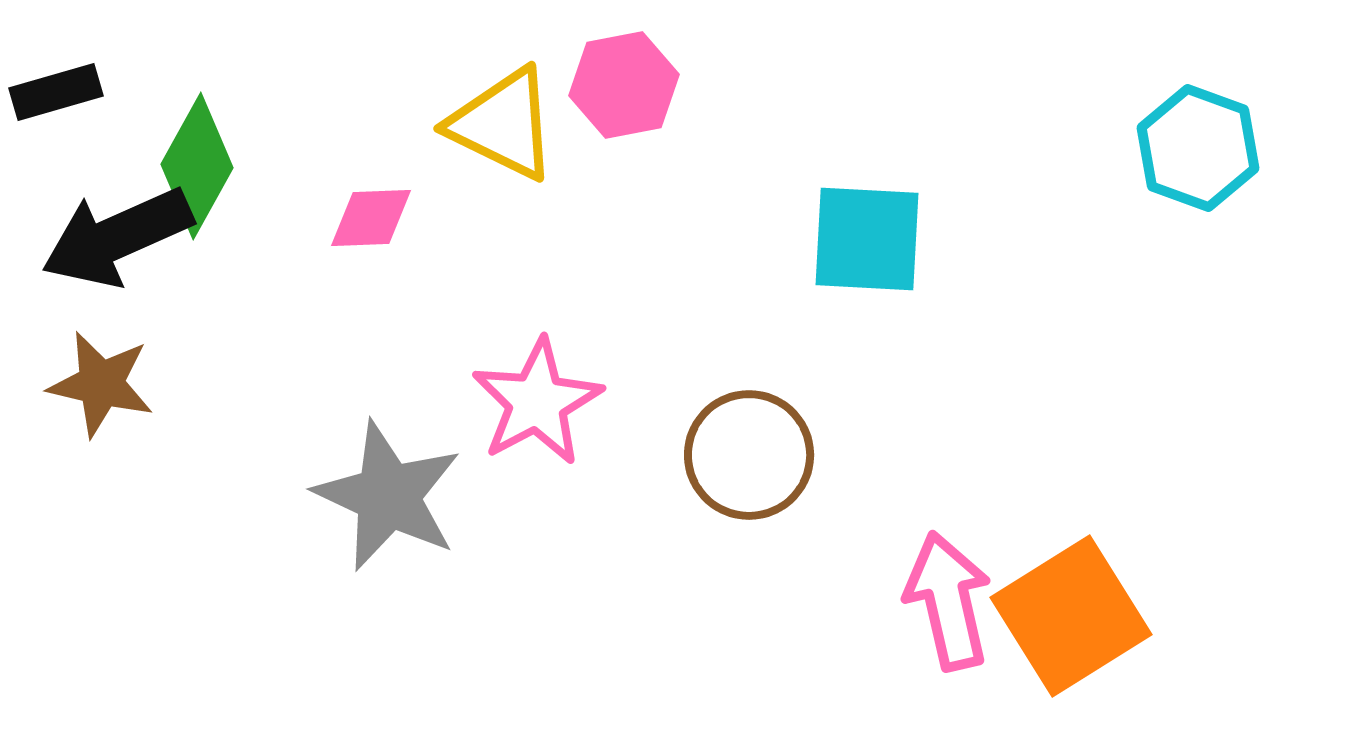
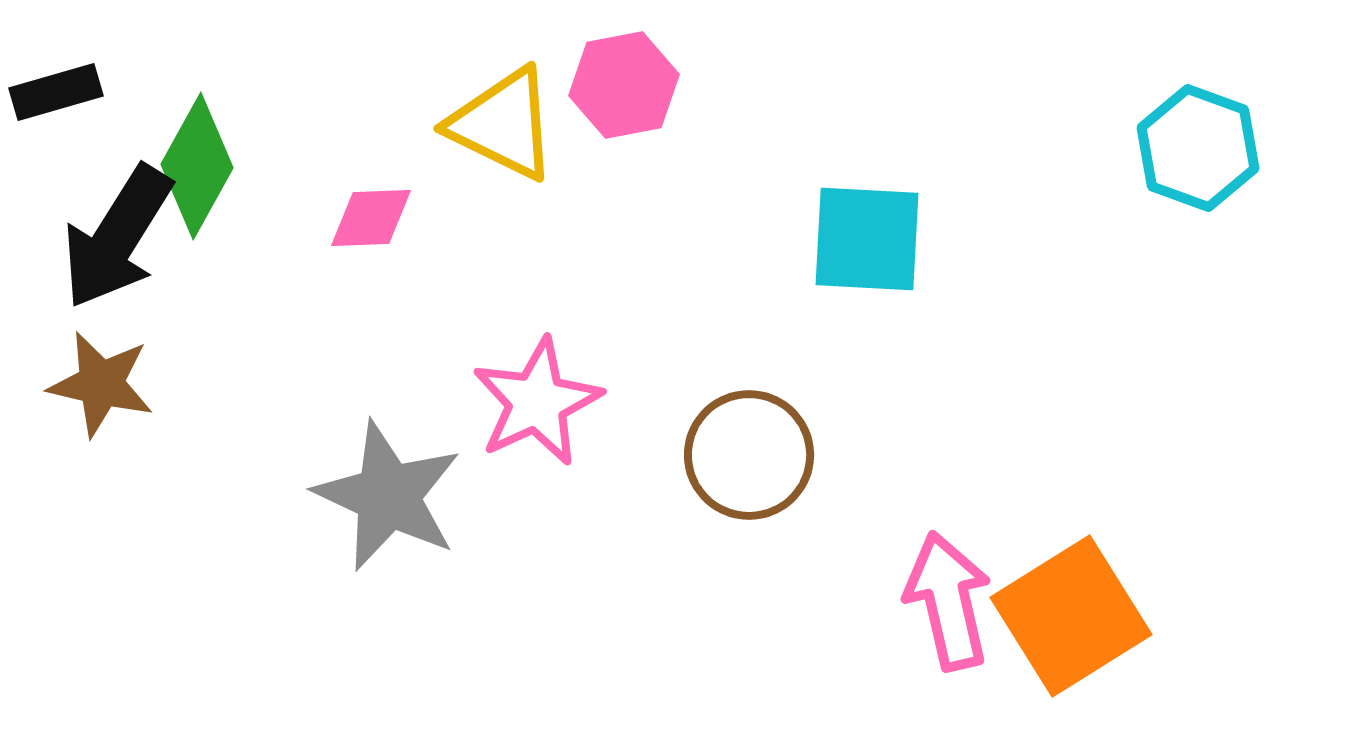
black arrow: rotated 34 degrees counterclockwise
pink star: rotated 3 degrees clockwise
